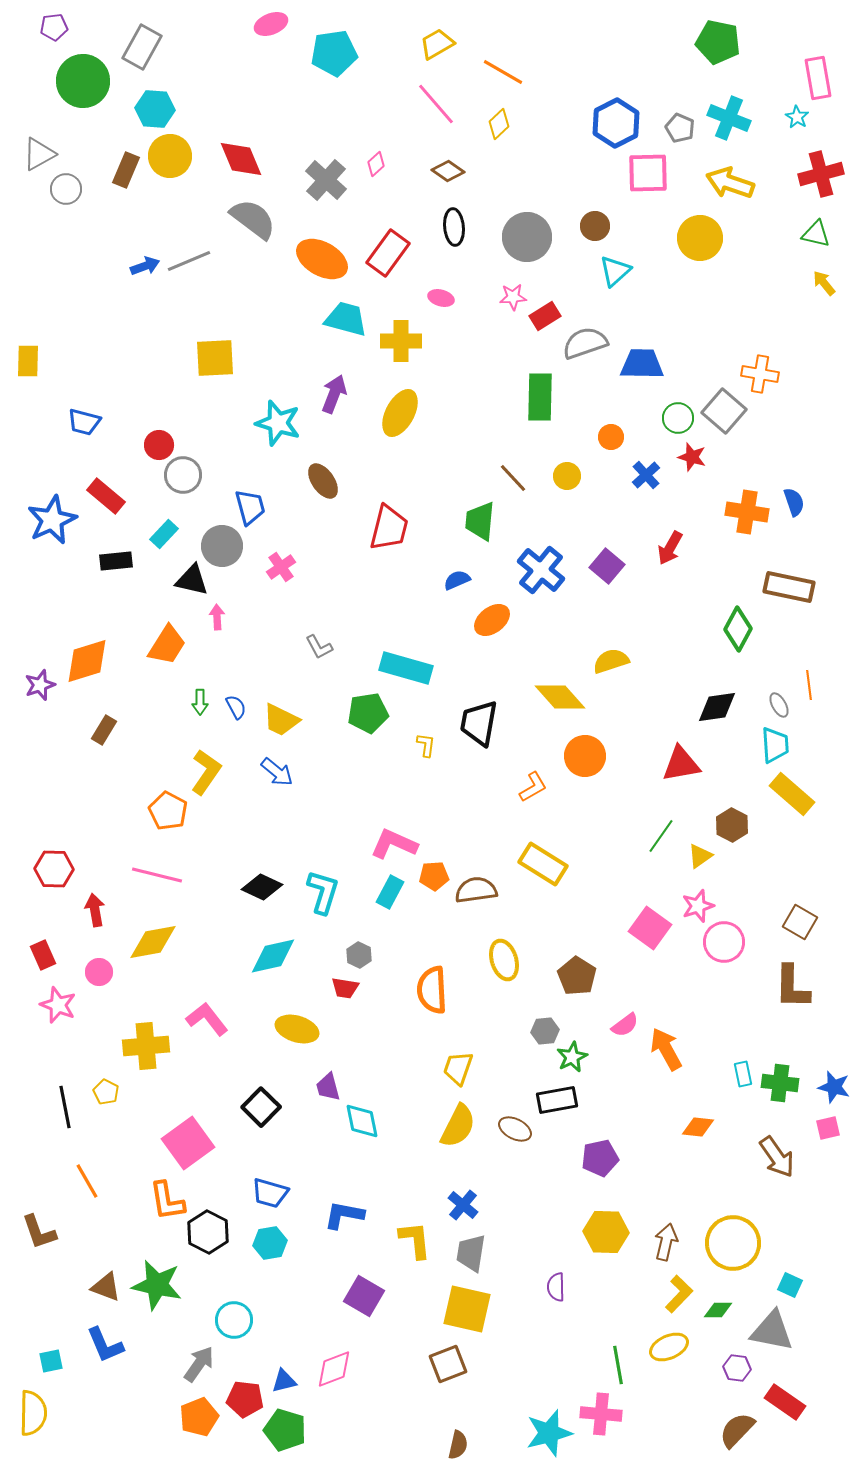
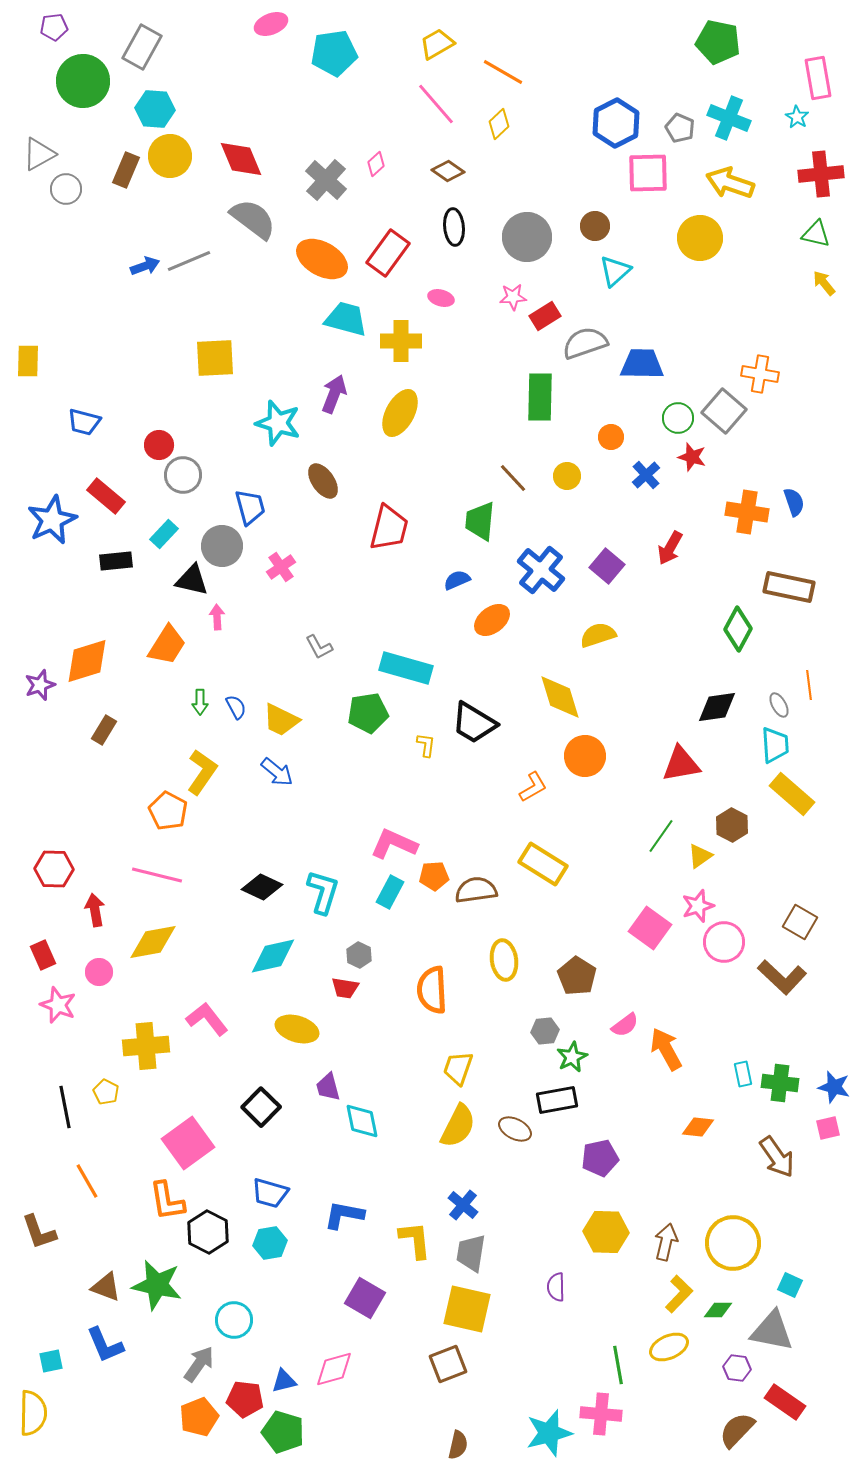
red cross at (821, 174): rotated 9 degrees clockwise
yellow semicircle at (611, 661): moved 13 px left, 26 px up
yellow diamond at (560, 697): rotated 24 degrees clockwise
black trapezoid at (479, 723): moved 5 px left; rotated 69 degrees counterclockwise
yellow L-shape at (206, 772): moved 4 px left
yellow ellipse at (504, 960): rotated 9 degrees clockwise
brown L-shape at (792, 987): moved 10 px left, 10 px up; rotated 48 degrees counterclockwise
purple square at (364, 1296): moved 1 px right, 2 px down
pink diamond at (334, 1369): rotated 6 degrees clockwise
green pentagon at (285, 1430): moved 2 px left, 2 px down
